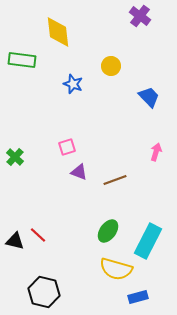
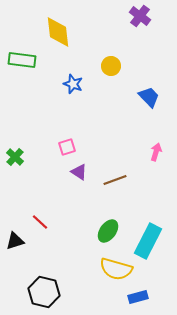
purple triangle: rotated 12 degrees clockwise
red line: moved 2 px right, 13 px up
black triangle: rotated 30 degrees counterclockwise
